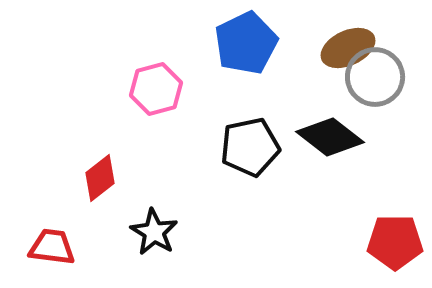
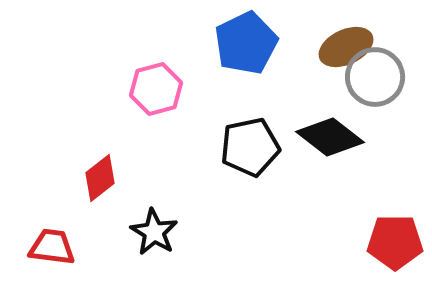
brown ellipse: moved 2 px left, 1 px up
